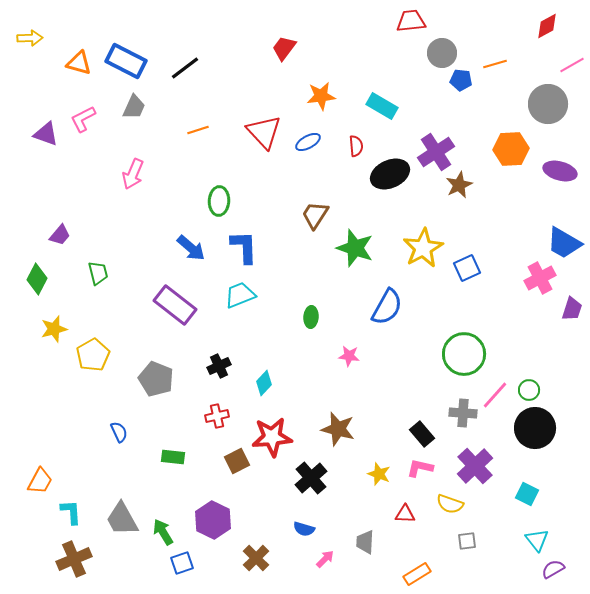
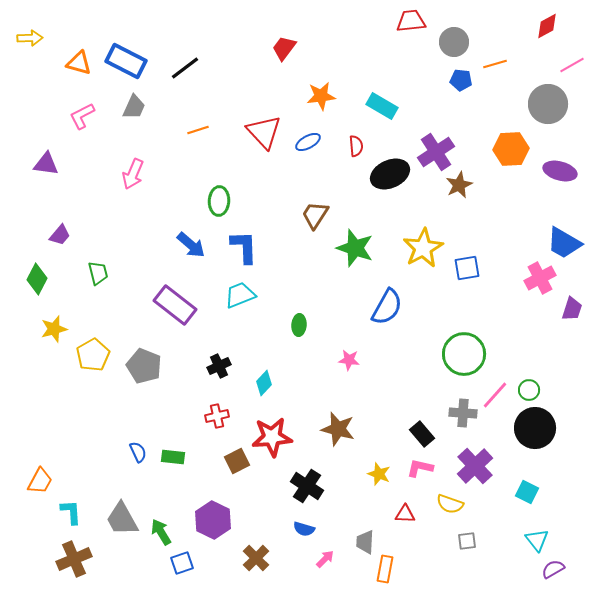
gray circle at (442, 53): moved 12 px right, 11 px up
pink L-shape at (83, 119): moved 1 px left, 3 px up
purple triangle at (46, 134): moved 30 px down; rotated 12 degrees counterclockwise
blue arrow at (191, 248): moved 3 px up
blue square at (467, 268): rotated 16 degrees clockwise
green ellipse at (311, 317): moved 12 px left, 8 px down
pink star at (349, 356): moved 4 px down
gray pentagon at (156, 379): moved 12 px left, 13 px up
blue semicircle at (119, 432): moved 19 px right, 20 px down
black cross at (311, 478): moved 4 px left, 8 px down; rotated 16 degrees counterclockwise
cyan square at (527, 494): moved 2 px up
green arrow at (163, 532): moved 2 px left
orange rectangle at (417, 574): moved 32 px left, 5 px up; rotated 48 degrees counterclockwise
